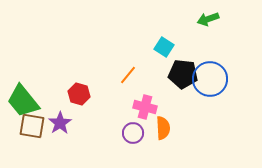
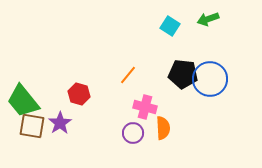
cyan square: moved 6 px right, 21 px up
